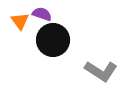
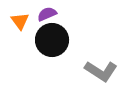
purple semicircle: moved 5 px right; rotated 42 degrees counterclockwise
black circle: moved 1 px left
